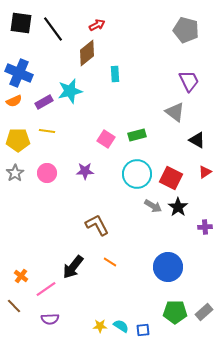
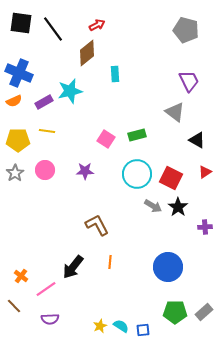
pink circle: moved 2 px left, 3 px up
orange line: rotated 64 degrees clockwise
yellow star: rotated 24 degrees counterclockwise
